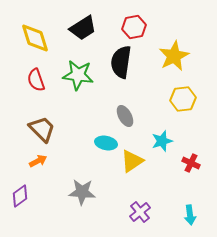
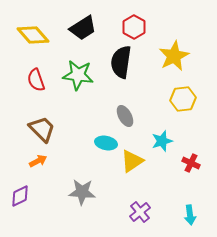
red hexagon: rotated 20 degrees counterclockwise
yellow diamond: moved 2 px left, 3 px up; rotated 24 degrees counterclockwise
purple diamond: rotated 10 degrees clockwise
